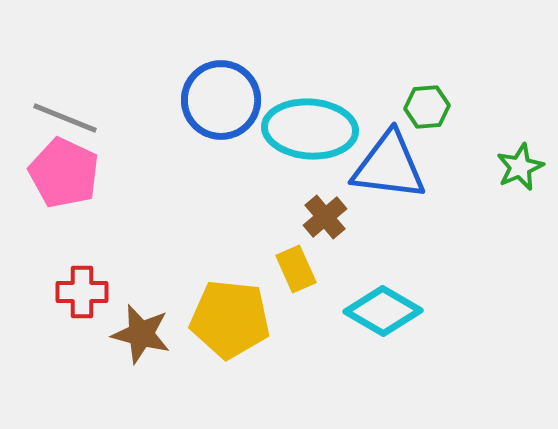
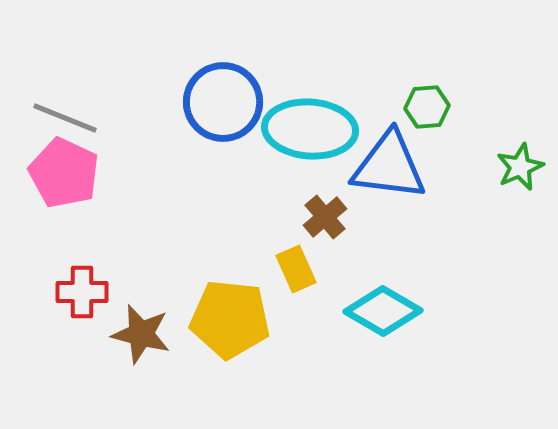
blue circle: moved 2 px right, 2 px down
